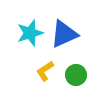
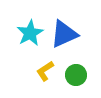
cyan star: rotated 12 degrees counterclockwise
